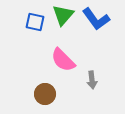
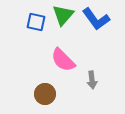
blue square: moved 1 px right
